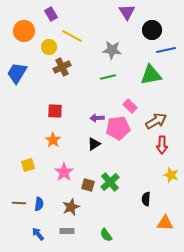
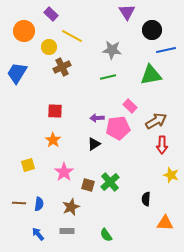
purple rectangle: rotated 16 degrees counterclockwise
